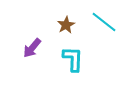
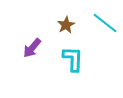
cyan line: moved 1 px right, 1 px down
